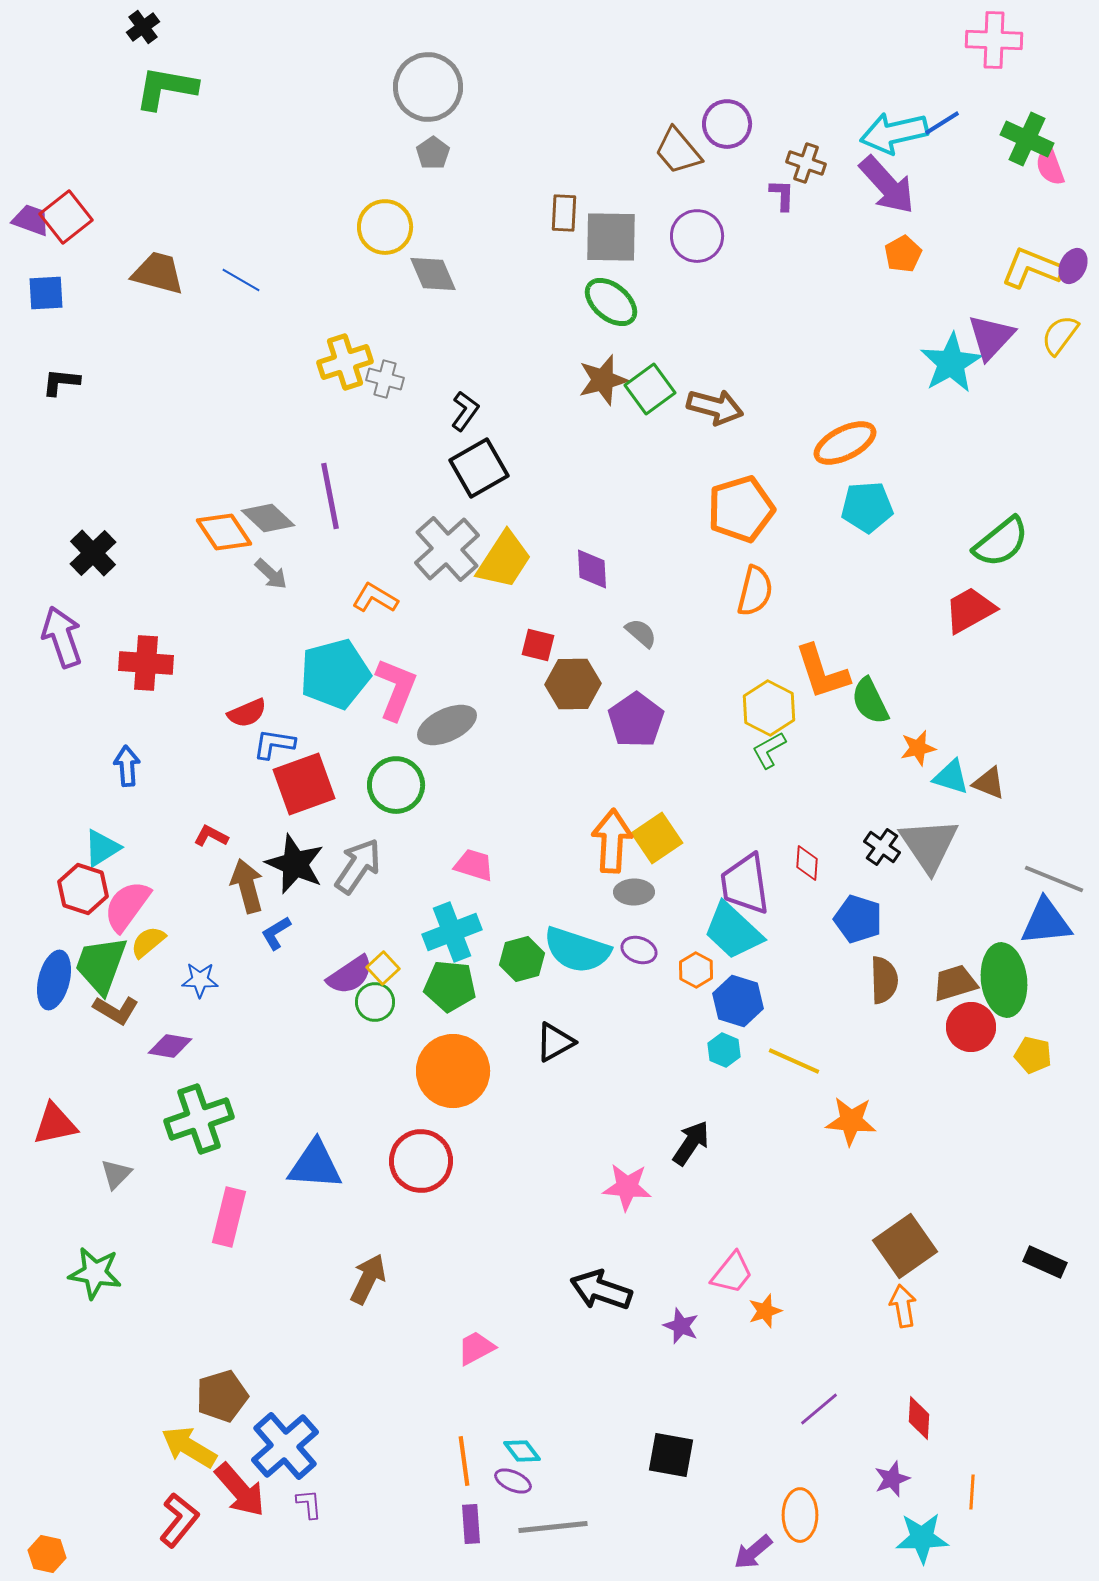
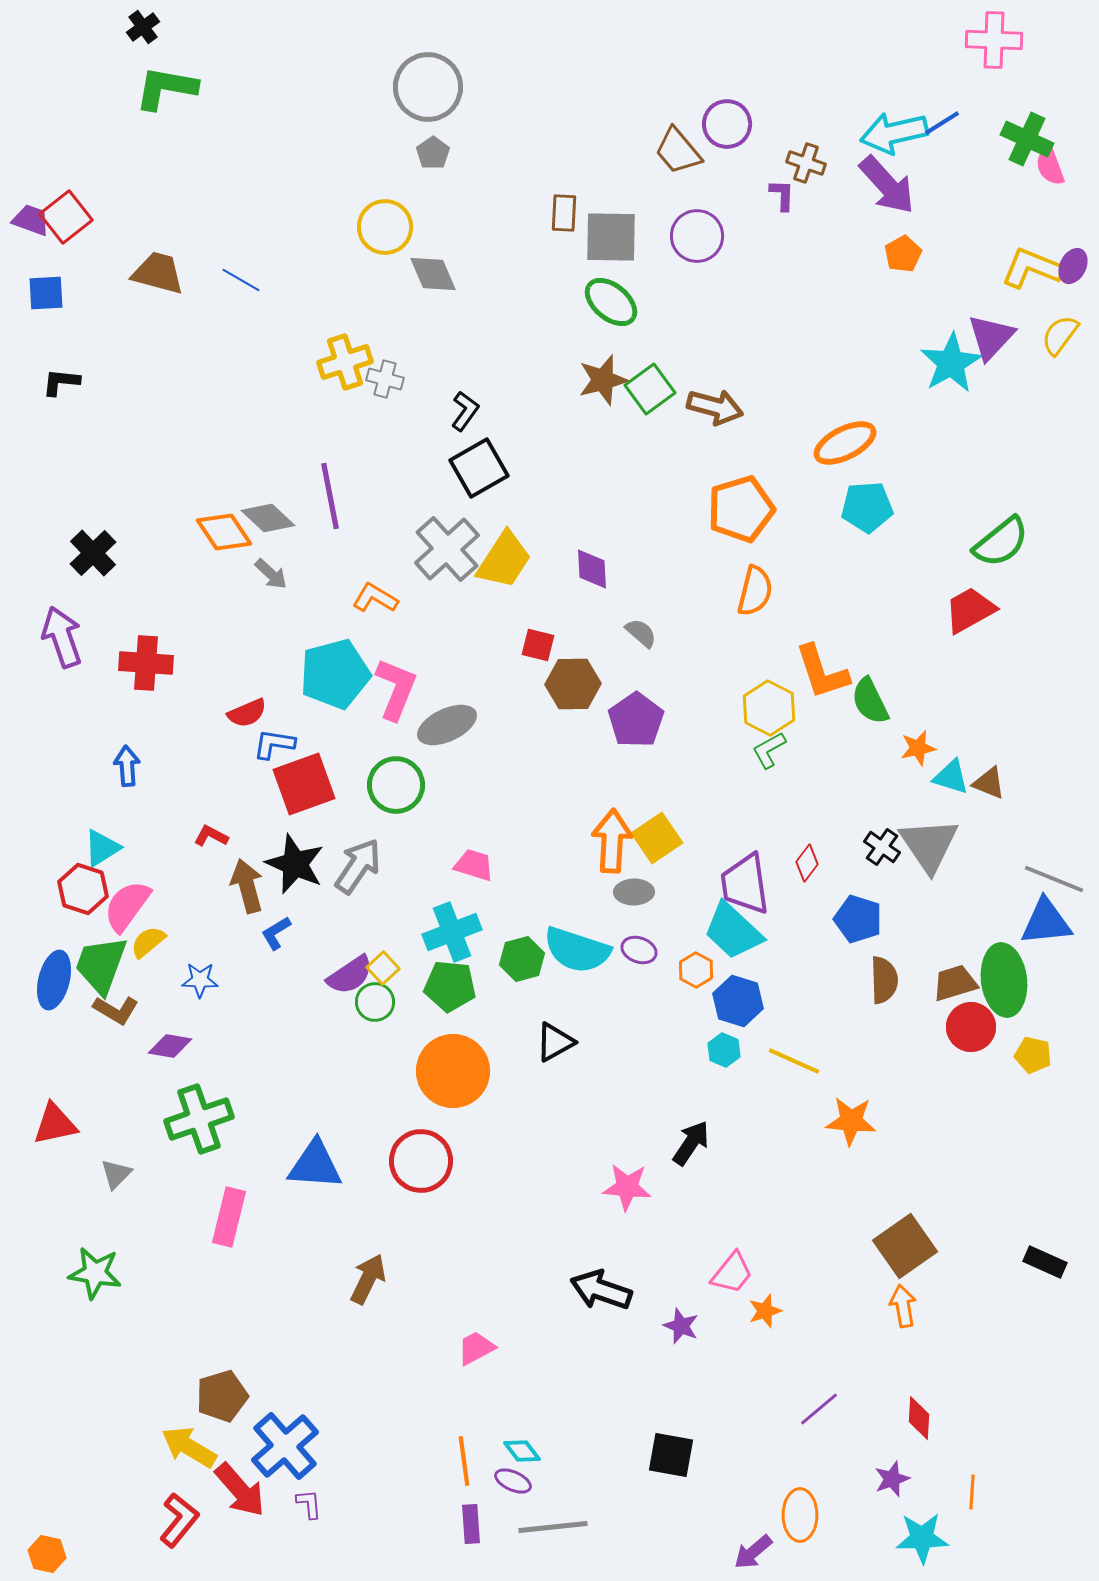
red diamond at (807, 863): rotated 33 degrees clockwise
